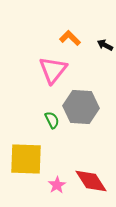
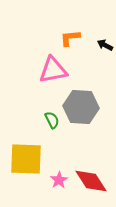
orange L-shape: rotated 50 degrees counterclockwise
pink triangle: rotated 40 degrees clockwise
pink star: moved 2 px right, 5 px up
